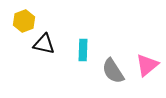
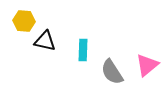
yellow hexagon: rotated 25 degrees clockwise
black triangle: moved 1 px right, 3 px up
gray semicircle: moved 1 px left, 1 px down
